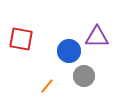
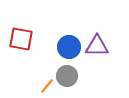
purple triangle: moved 9 px down
blue circle: moved 4 px up
gray circle: moved 17 px left
